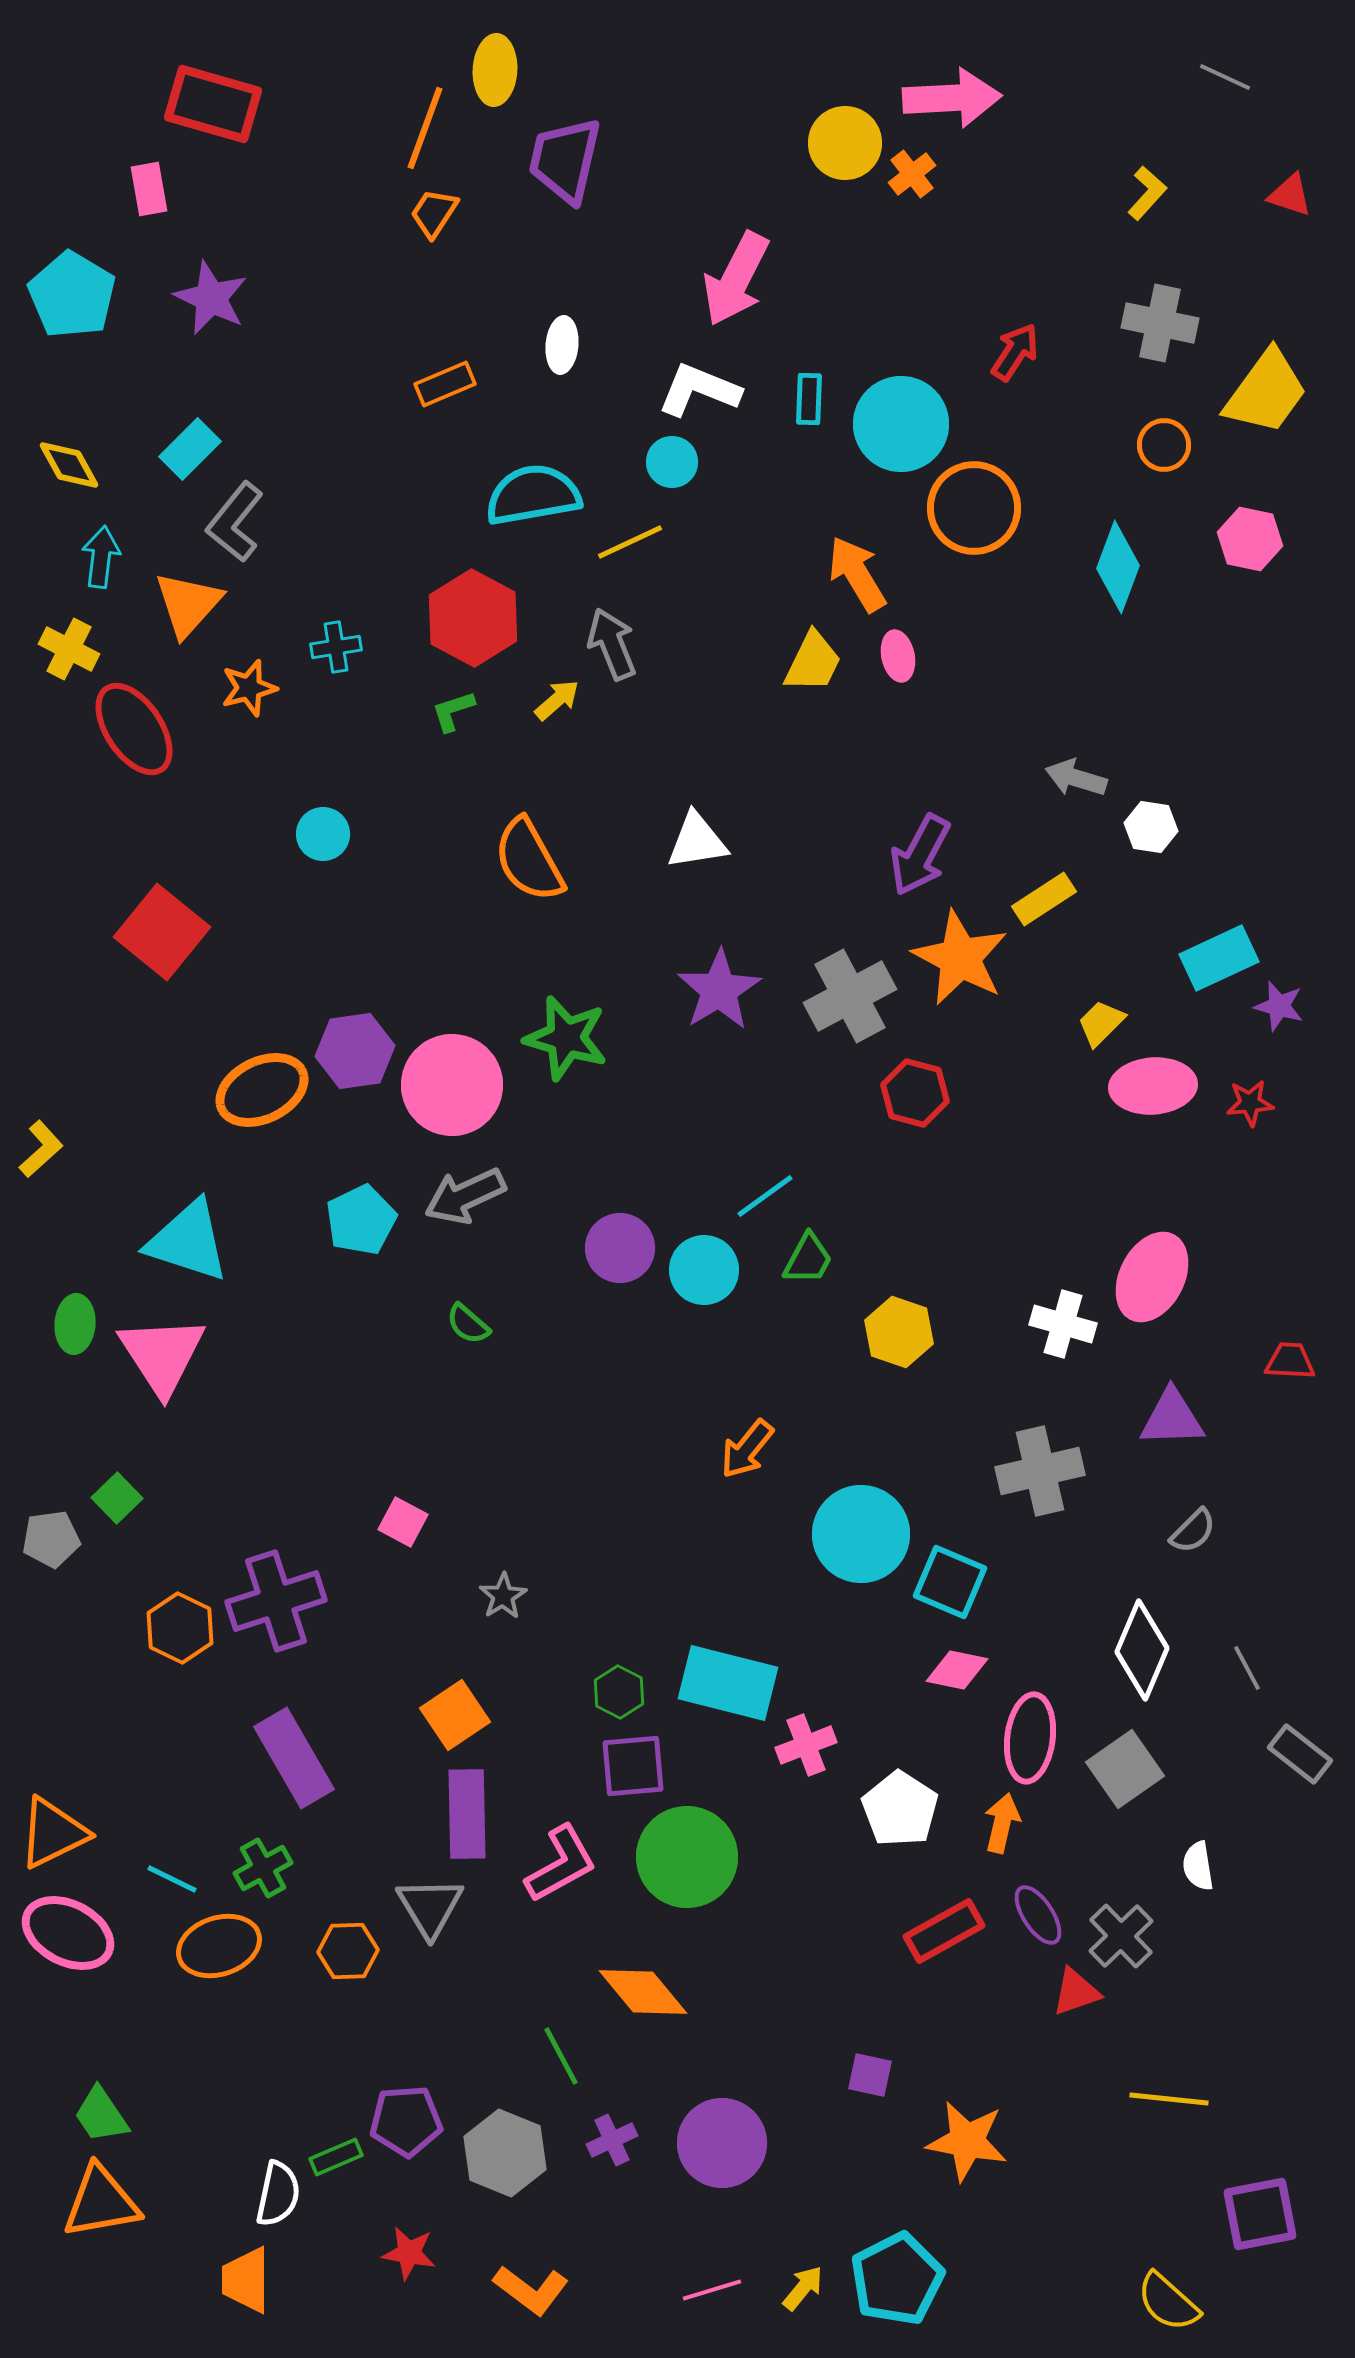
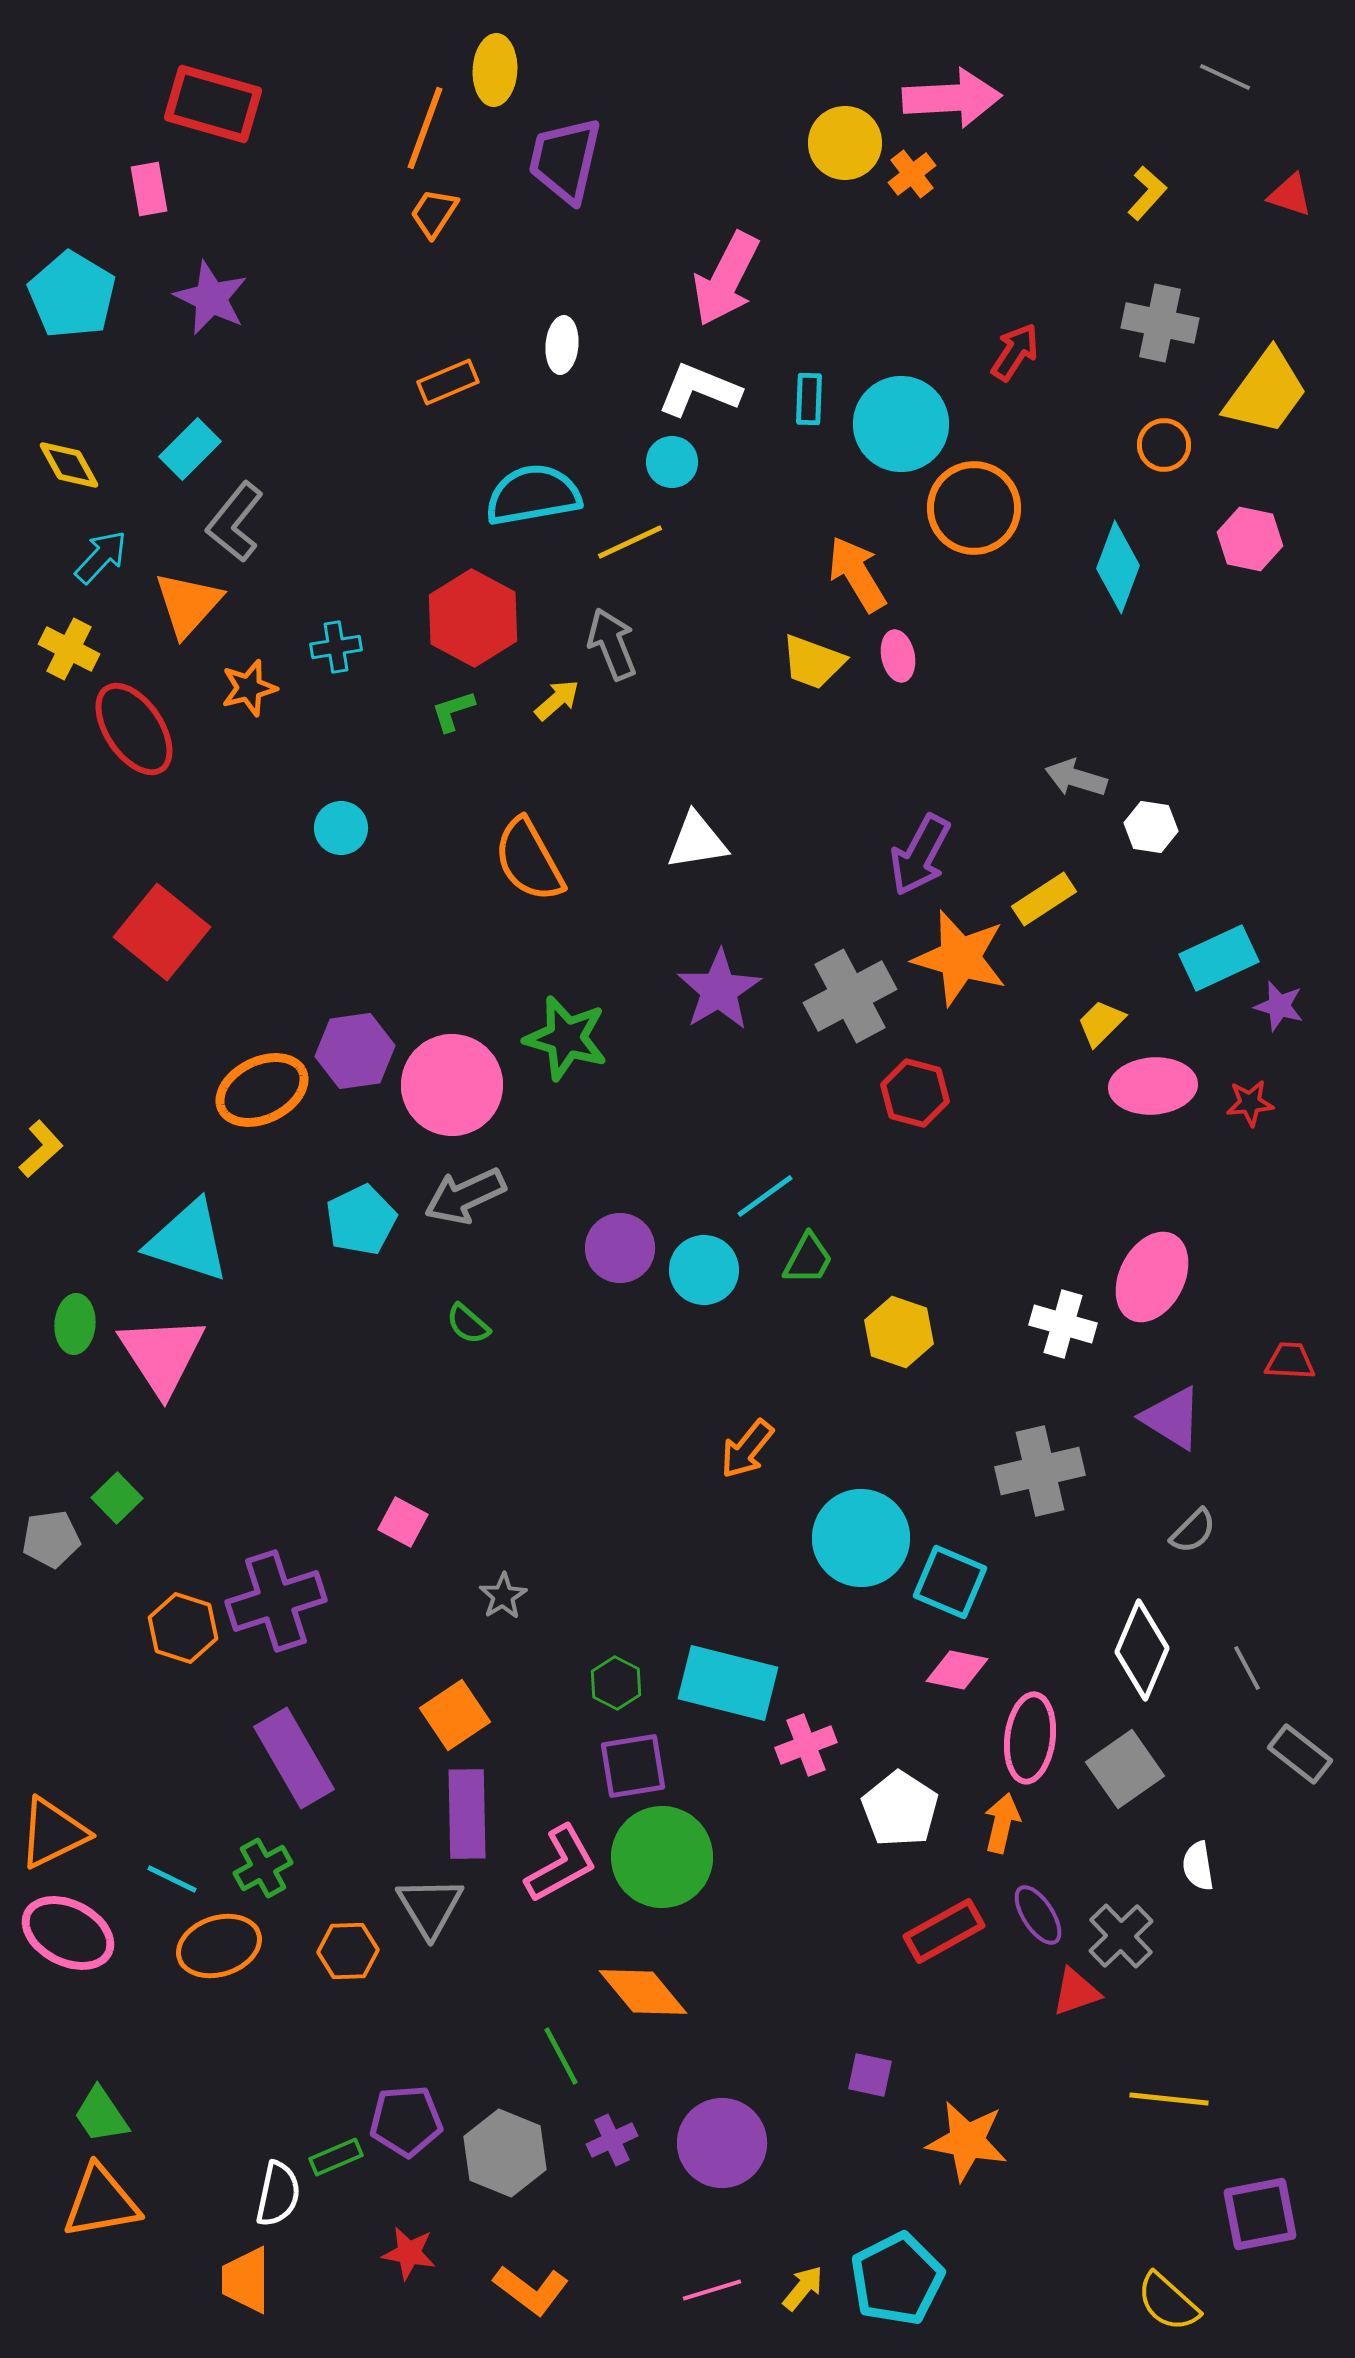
pink arrow at (736, 279): moved 10 px left
orange rectangle at (445, 384): moved 3 px right, 2 px up
cyan arrow at (101, 557): rotated 36 degrees clockwise
yellow trapezoid at (813, 662): rotated 84 degrees clockwise
cyan circle at (323, 834): moved 18 px right, 6 px up
orange star at (960, 958): rotated 12 degrees counterclockwise
purple triangle at (1172, 1418): rotated 34 degrees clockwise
cyan circle at (861, 1534): moved 4 px down
orange hexagon at (180, 1628): moved 3 px right; rotated 8 degrees counterclockwise
green hexagon at (619, 1692): moved 3 px left, 9 px up
purple square at (633, 1766): rotated 4 degrees counterclockwise
green circle at (687, 1857): moved 25 px left
